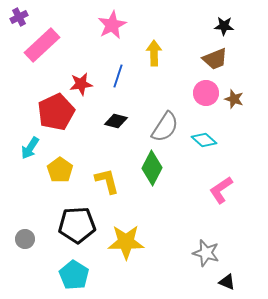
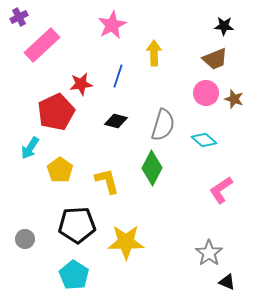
gray semicircle: moved 2 px left, 2 px up; rotated 16 degrees counterclockwise
gray star: moved 3 px right; rotated 20 degrees clockwise
